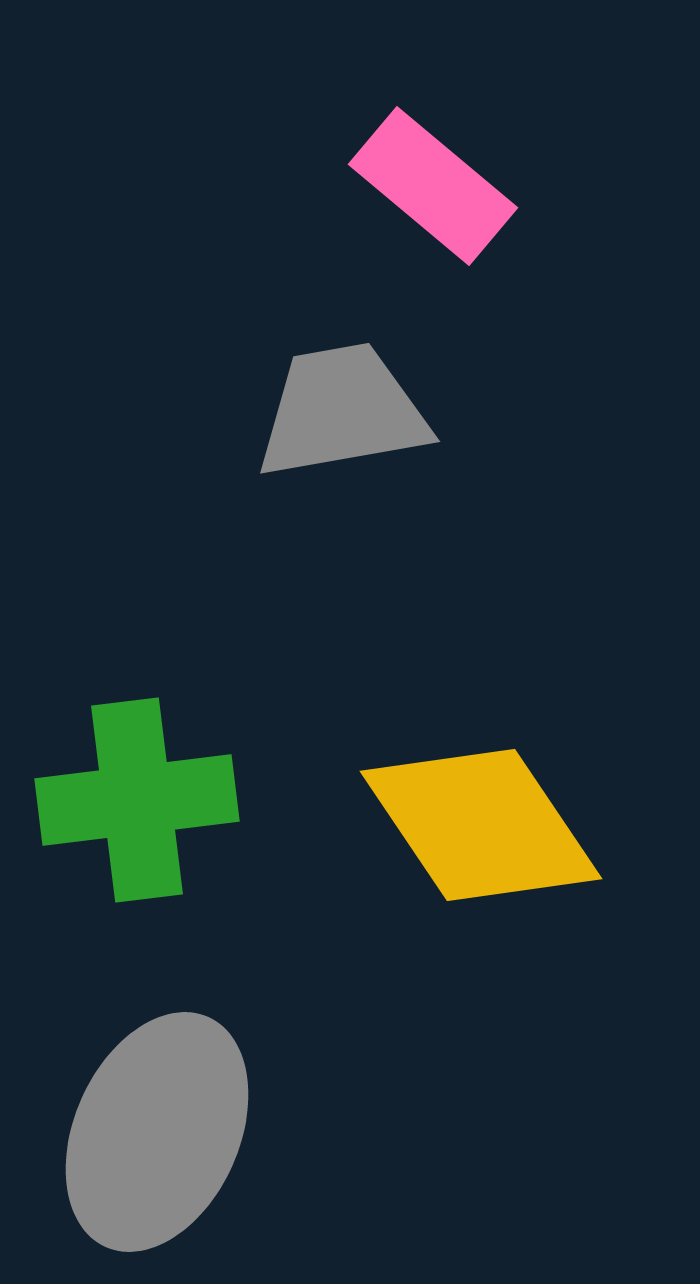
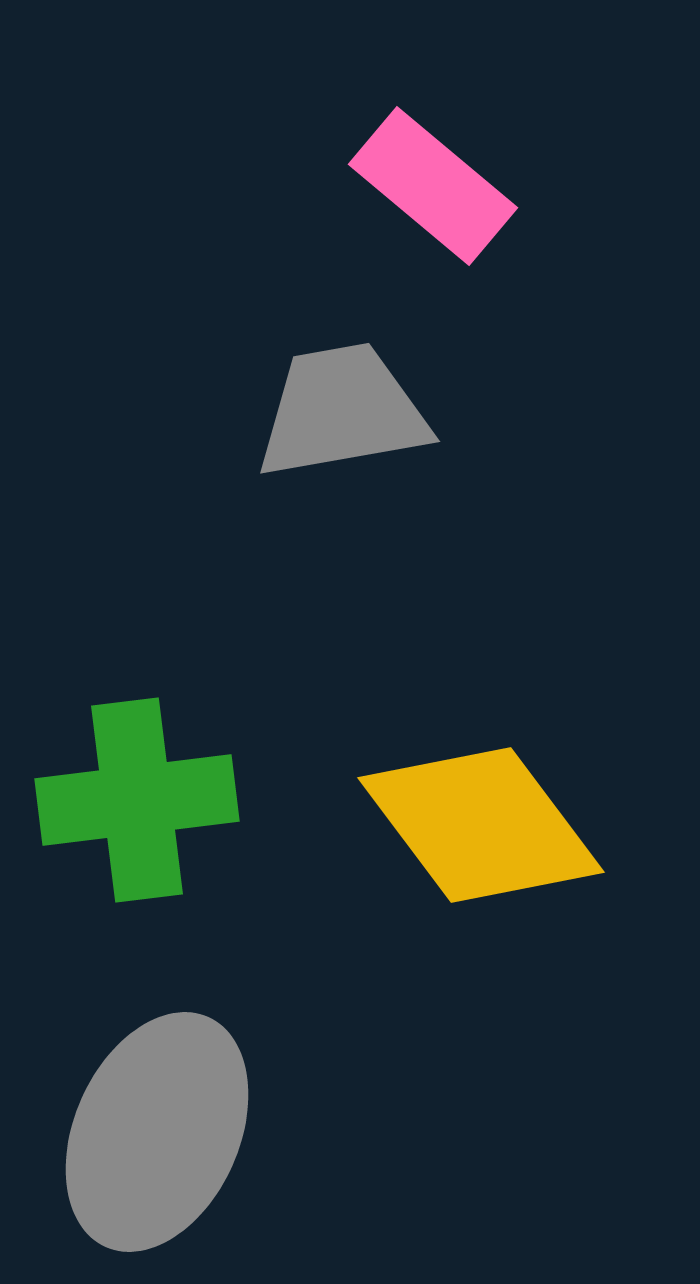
yellow diamond: rotated 3 degrees counterclockwise
